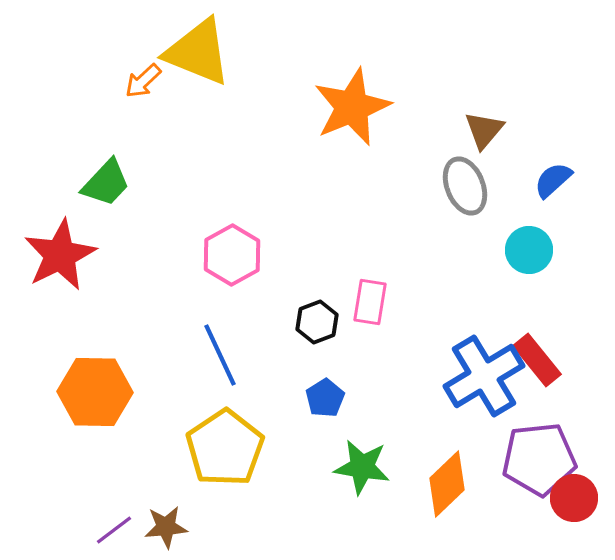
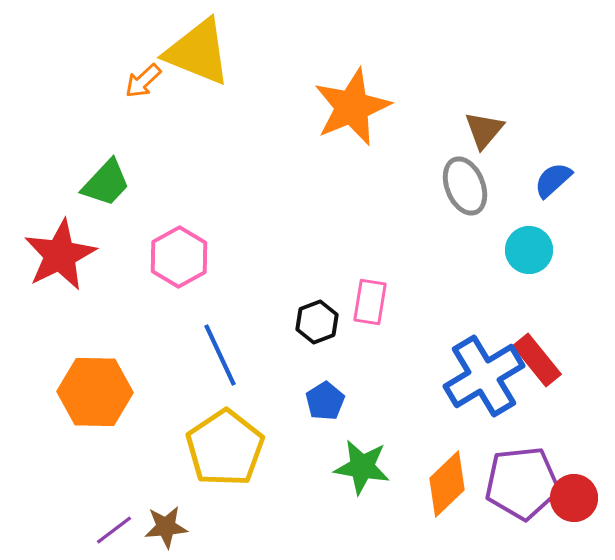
pink hexagon: moved 53 px left, 2 px down
blue pentagon: moved 3 px down
purple pentagon: moved 17 px left, 24 px down
